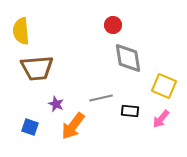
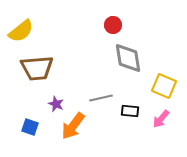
yellow semicircle: rotated 124 degrees counterclockwise
